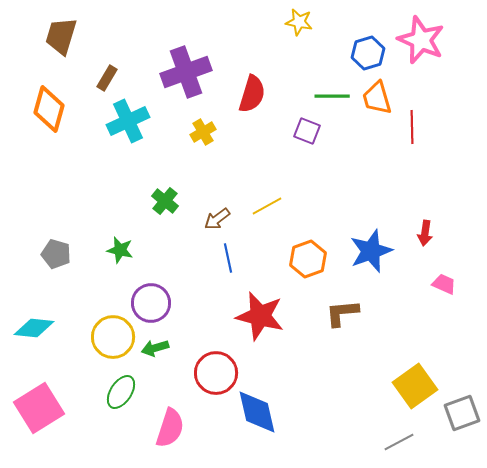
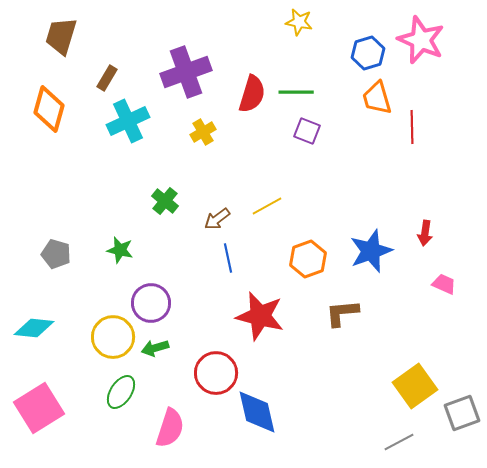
green line: moved 36 px left, 4 px up
